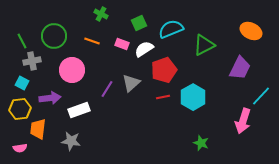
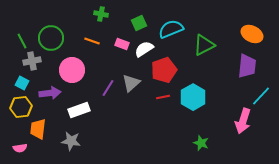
green cross: rotated 16 degrees counterclockwise
orange ellipse: moved 1 px right, 3 px down
green circle: moved 3 px left, 2 px down
purple trapezoid: moved 7 px right, 2 px up; rotated 20 degrees counterclockwise
purple line: moved 1 px right, 1 px up
purple arrow: moved 5 px up
yellow hexagon: moved 1 px right, 2 px up
